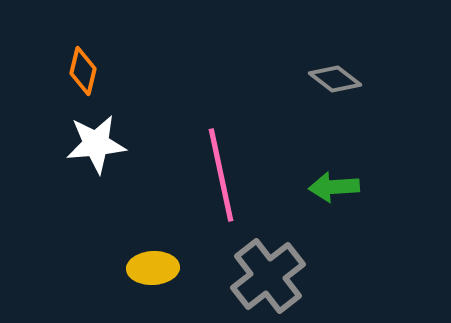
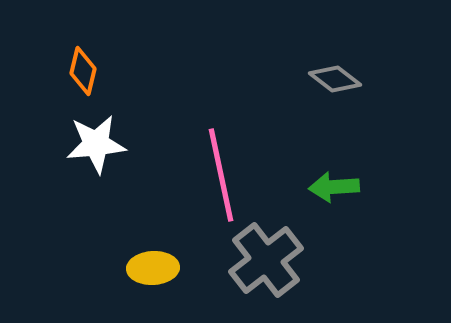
gray cross: moved 2 px left, 16 px up
